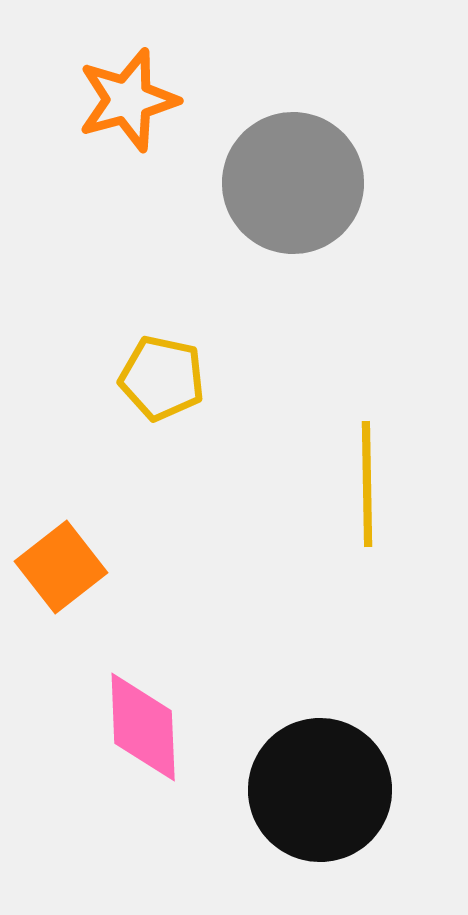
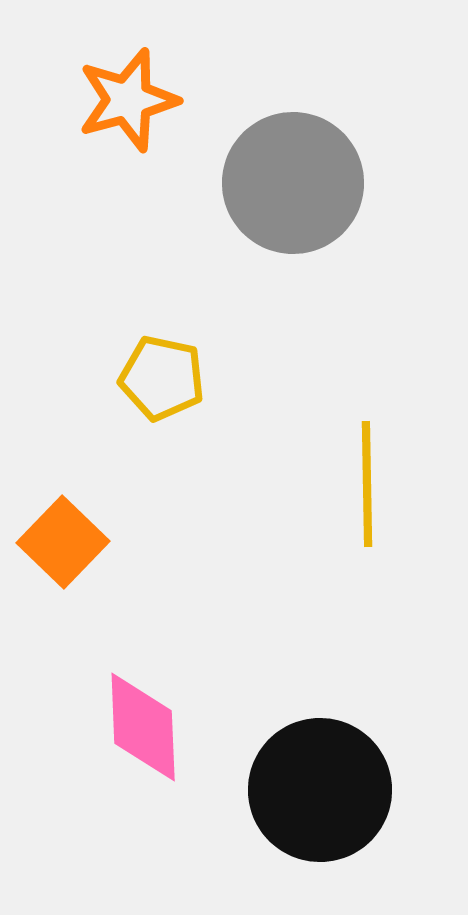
orange square: moved 2 px right, 25 px up; rotated 8 degrees counterclockwise
